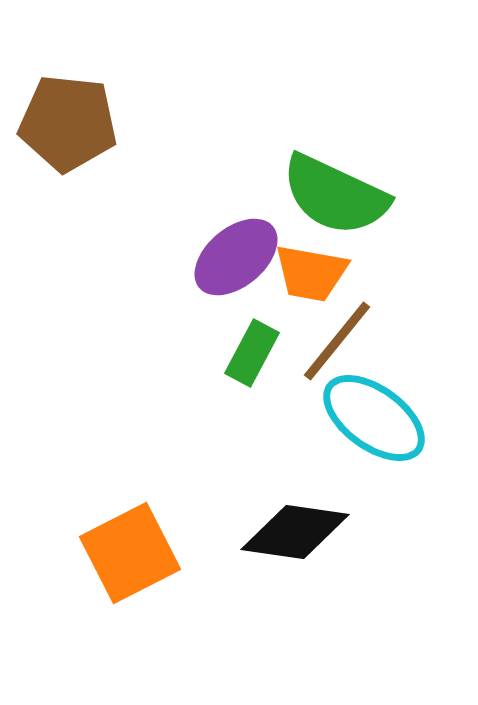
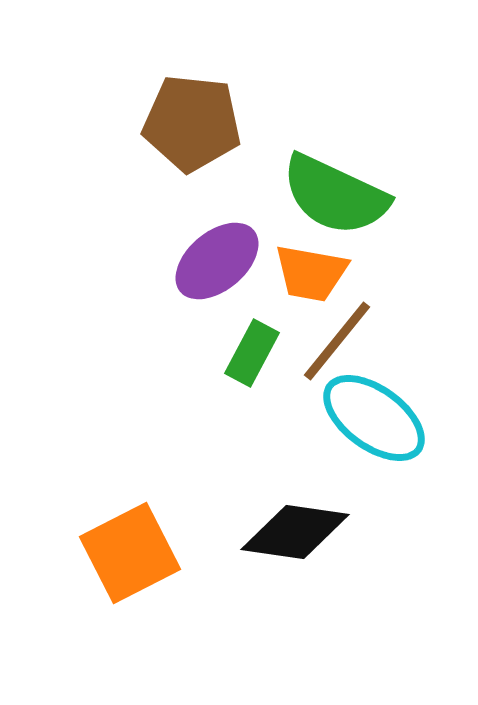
brown pentagon: moved 124 px right
purple ellipse: moved 19 px left, 4 px down
